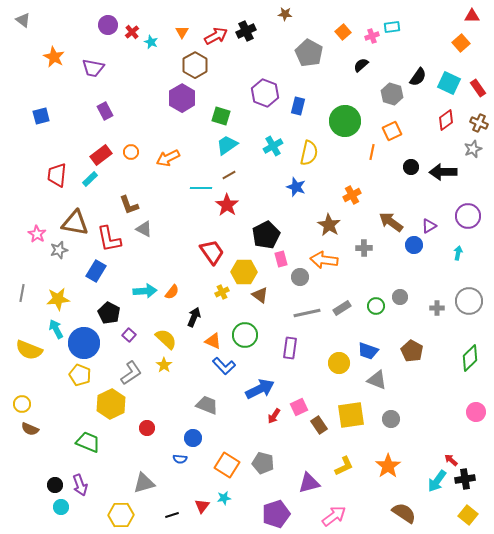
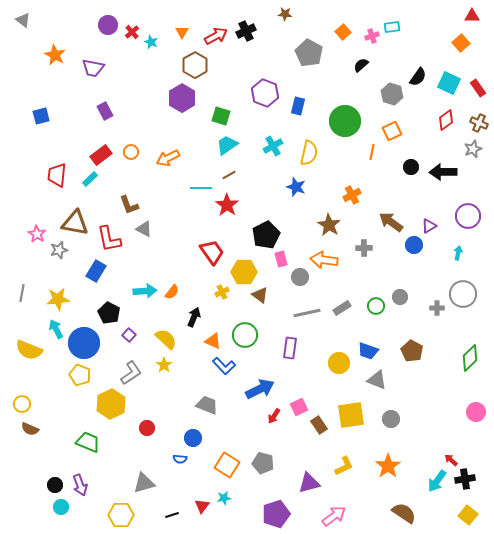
orange star at (54, 57): moved 1 px right, 2 px up
gray circle at (469, 301): moved 6 px left, 7 px up
